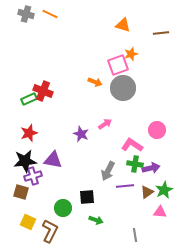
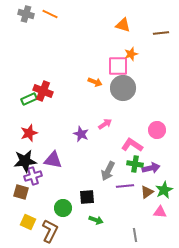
pink square: moved 1 px down; rotated 20 degrees clockwise
